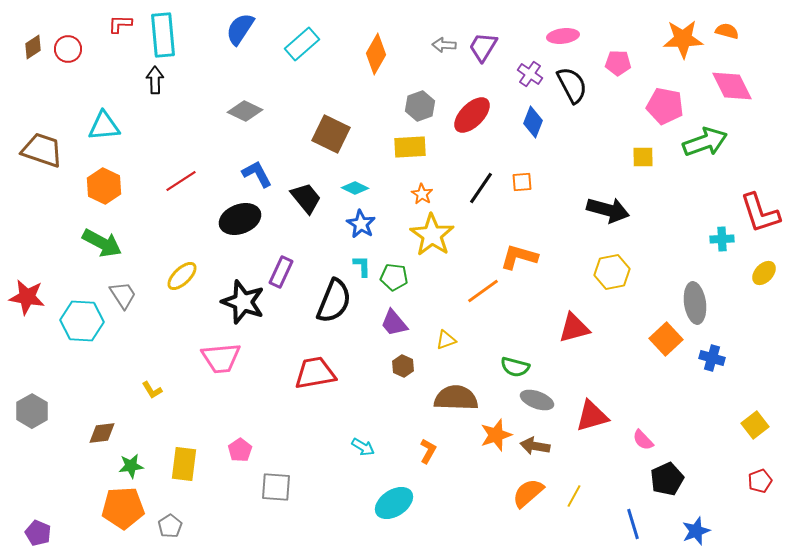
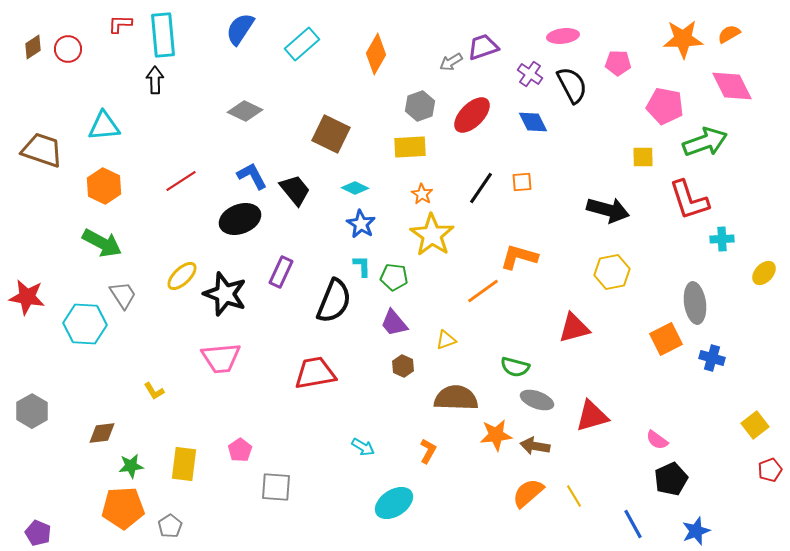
orange semicircle at (727, 31): moved 2 px right, 3 px down; rotated 45 degrees counterclockwise
gray arrow at (444, 45): moved 7 px right, 17 px down; rotated 35 degrees counterclockwise
purple trapezoid at (483, 47): rotated 40 degrees clockwise
blue diamond at (533, 122): rotated 48 degrees counterclockwise
blue L-shape at (257, 174): moved 5 px left, 2 px down
black trapezoid at (306, 198): moved 11 px left, 8 px up
red L-shape at (760, 213): moved 71 px left, 13 px up
black star at (243, 302): moved 18 px left, 8 px up
cyan hexagon at (82, 321): moved 3 px right, 3 px down
orange square at (666, 339): rotated 16 degrees clockwise
yellow L-shape at (152, 390): moved 2 px right, 1 px down
orange star at (496, 435): rotated 12 degrees clockwise
pink semicircle at (643, 440): moved 14 px right; rotated 10 degrees counterclockwise
black pentagon at (667, 479): moved 4 px right
red pentagon at (760, 481): moved 10 px right, 11 px up
yellow line at (574, 496): rotated 60 degrees counterclockwise
blue line at (633, 524): rotated 12 degrees counterclockwise
